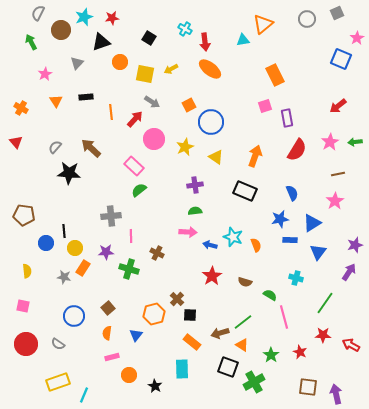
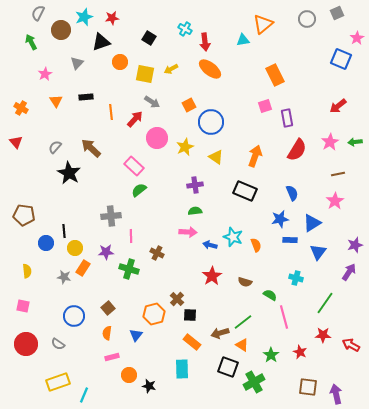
pink circle at (154, 139): moved 3 px right, 1 px up
black star at (69, 173): rotated 25 degrees clockwise
black star at (155, 386): moved 6 px left; rotated 16 degrees counterclockwise
